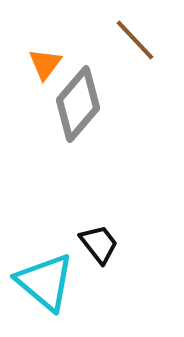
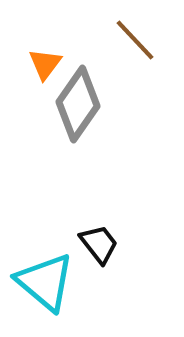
gray diamond: rotated 6 degrees counterclockwise
